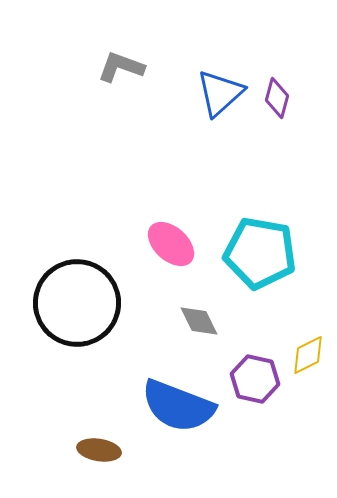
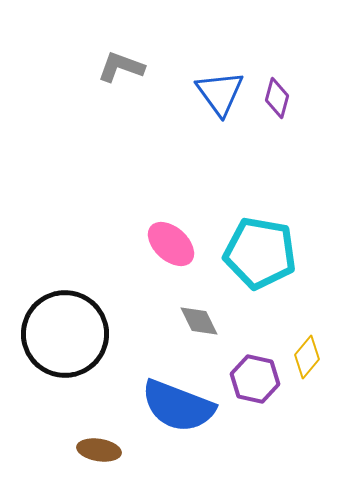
blue triangle: rotated 24 degrees counterclockwise
black circle: moved 12 px left, 31 px down
yellow diamond: moved 1 px left, 2 px down; rotated 24 degrees counterclockwise
